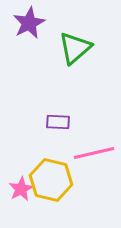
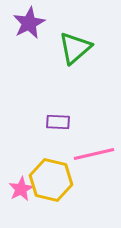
pink line: moved 1 px down
